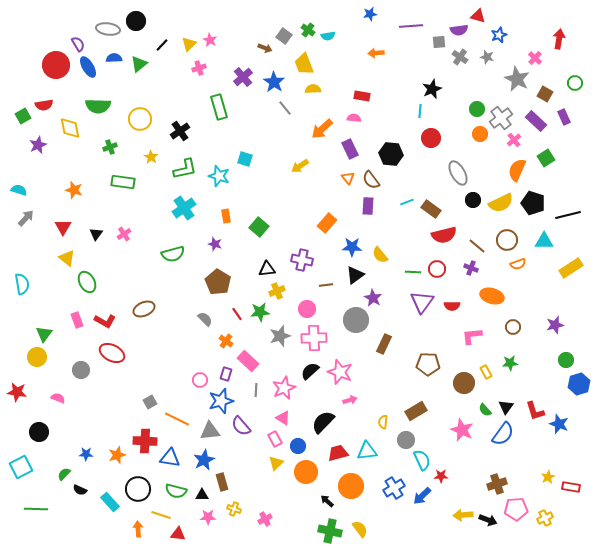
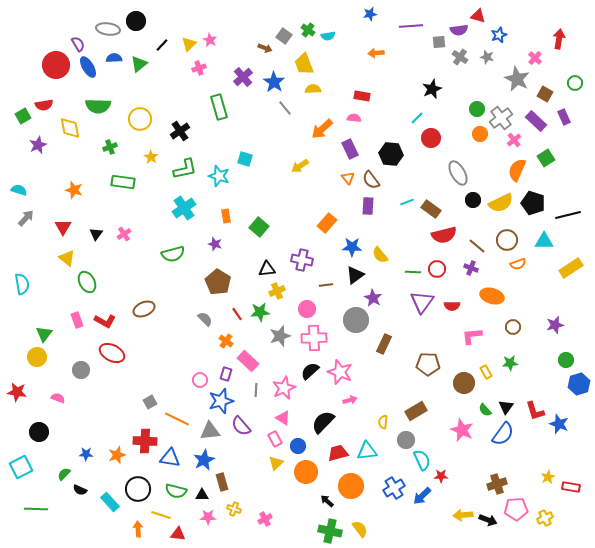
cyan line at (420, 111): moved 3 px left, 7 px down; rotated 40 degrees clockwise
